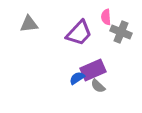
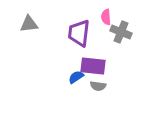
purple trapezoid: rotated 144 degrees clockwise
purple rectangle: moved 4 px up; rotated 30 degrees clockwise
blue semicircle: moved 1 px left, 1 px up
gray semicircle: rotated 35 degrees counterclockwise
